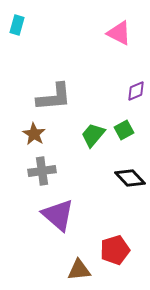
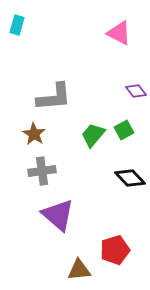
purple diamond: rotated 75 degrees clockwise
